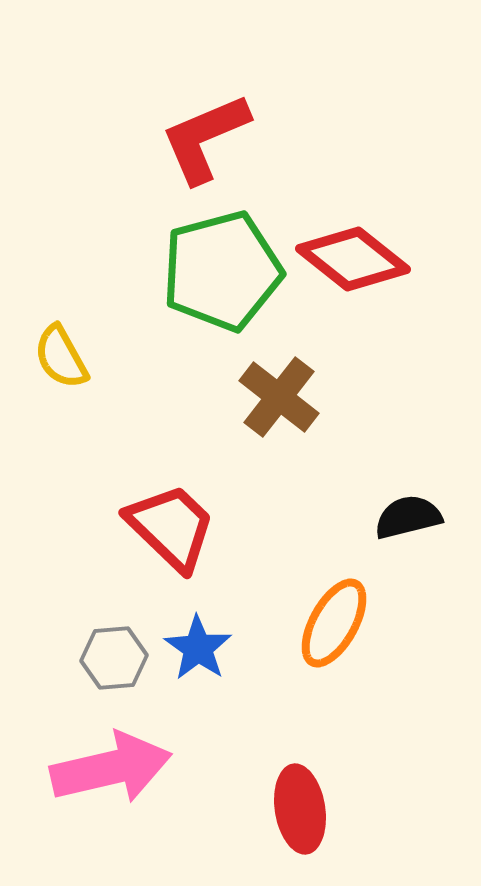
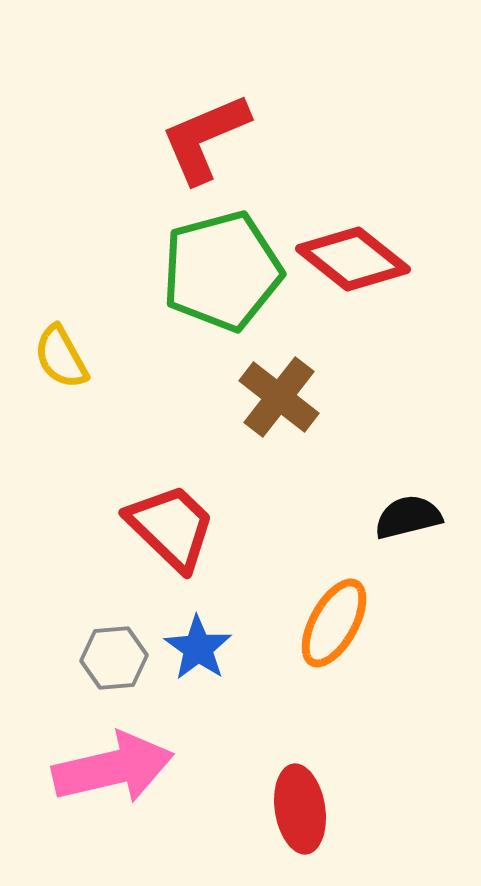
pink arrow: moved 2 px right
